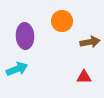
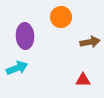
orange circle: moved 1 px left, 4 px up
cyan arrow: moved 1 px up
red triangle: moved 1 px left, 3 px down
